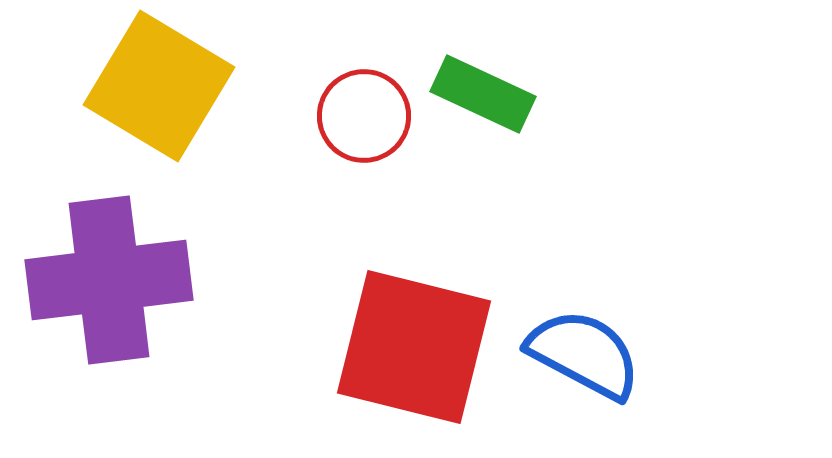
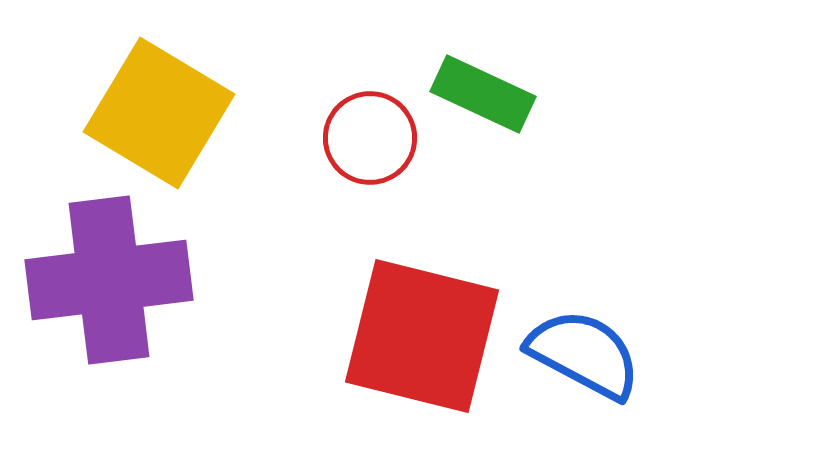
yellow square: moved 27 px down
red circle: moved 6 px right, 22 px down
red square: moved 8 px right, 11 px up
